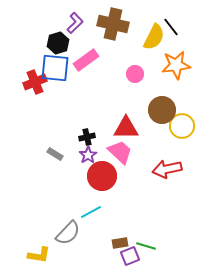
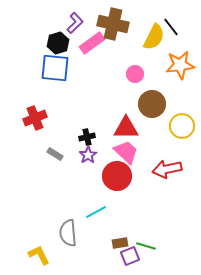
pink rectangle: moved 6 px right, 17 px up
orange star: moved 4 px right
red cross: moved 36 px down
brown circle: moved 10 px left, 6 px up
pink trapezoid: moved 6 px right
red circle: moved 15 px right
cyan line: moved 5 px right
gray semicircle: rotated 132 degrees clockwise
yellow L-shape: rotated 125 degrees counterclockwise
